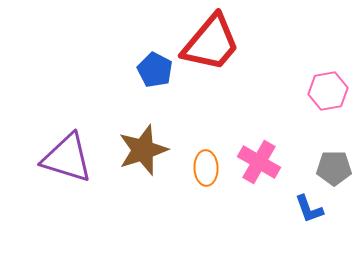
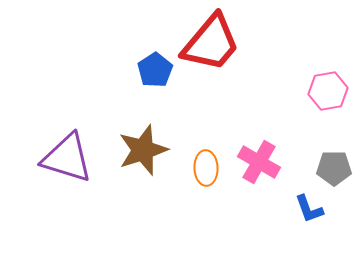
blue pentagon: rotated 12 degrees clockwise
